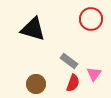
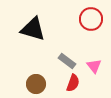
gray rectangle: moved 2 px left
pink triangle: moved 8 px up; rotated 14 degrees counterclockwise
